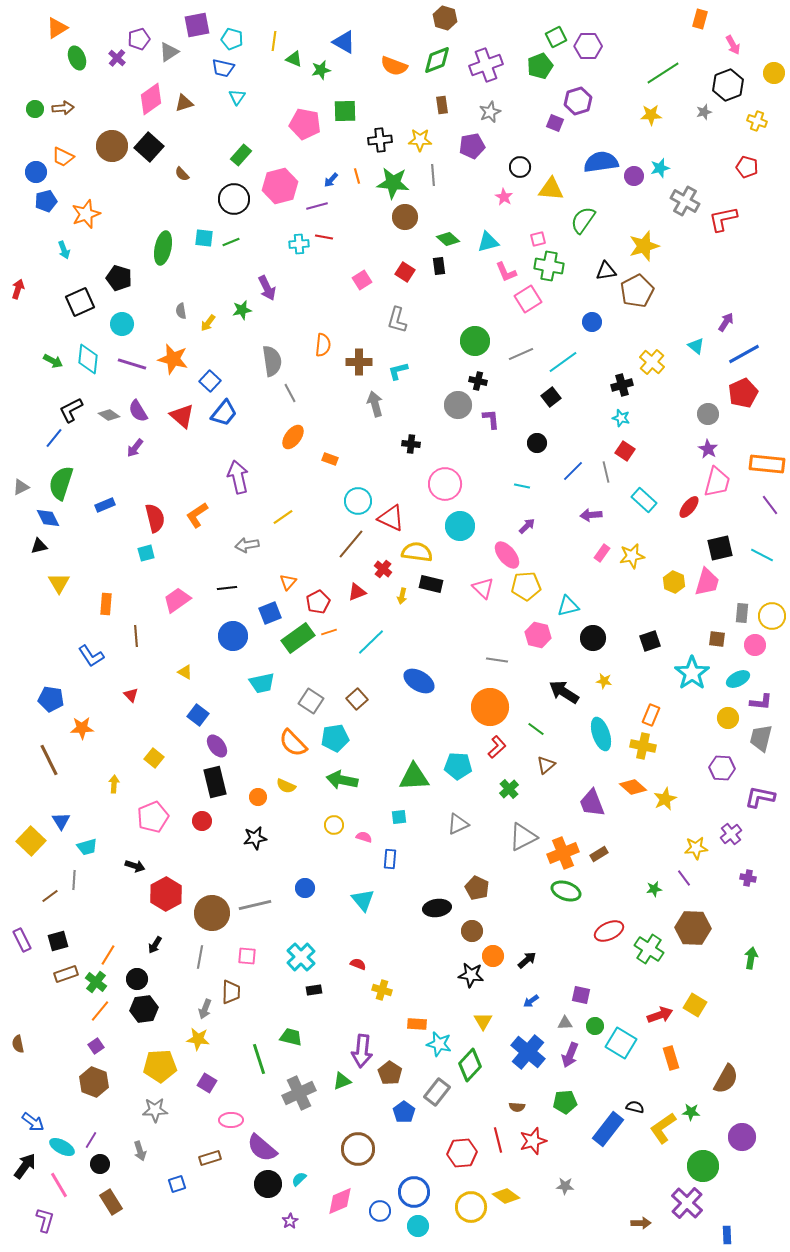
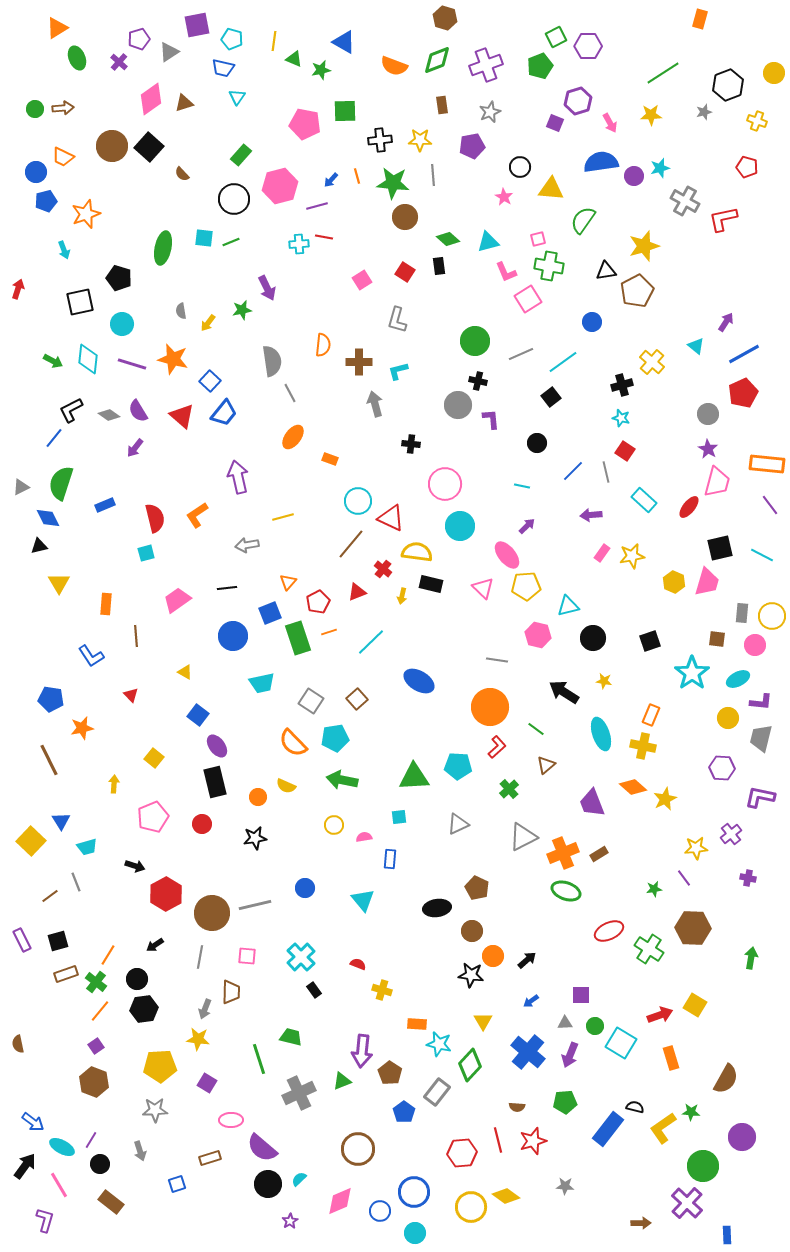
pink arrow at (733, 45): moved 123 px left, 78 px down
purple cross at (117, 58): moved 2 px right, 4 px down
black square at (80, 302): rotated 12 degrees clockwise
yellow line at (283, 517): rotated 20 degrees clockwise
green rectangle at (298, 638): rotated 72 degrees counterclockwise
orange star at (82, 728): rotated 10 degrees counterclockwise
red circle at (202, 821): moved 3 px down
pink semicircle at (364, 837): rotated 28 degrees counterclockwise
gray line at (74, 880): moved 2 px right, 2 px down; rotated 24 degrees counterclockwise
black arrow at (155, 945): rotated 24 degrees clockwise
black rectangle at (314, 990): rotated 63 degrees clockwise
purple square at (581, 995): rotated 12 degrees counterclockwise
brown rectangle at (111, 1202): rotated 20 degrees counterclockwise
cyan circle at (418, 1226): moved 3 px left, 7 px down
